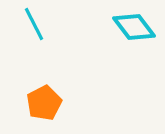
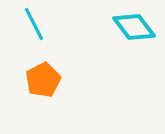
orange pentagon: moved 1 px left, 23 px up
